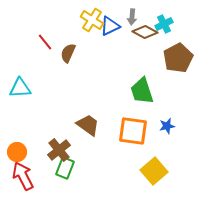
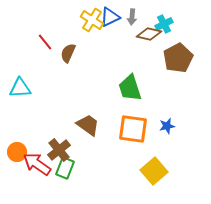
blue triangle: moved 9 px up
brown diamond: moved 4 px right, 2 px down; rotated 15 degrees counterclockwise
green trapezoid: moved 12 px left, 3 px up
orange square: moved 2 px up
red arrow: moved 14 px right, 12 px up; rotated 28 degrees counterclockwise
